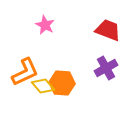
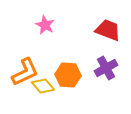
orange hexagon: moved 6 px right, 8 px up
